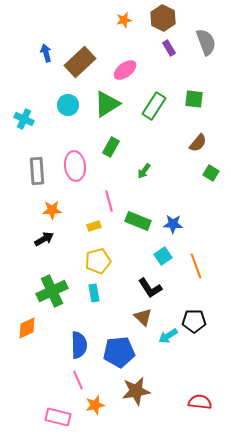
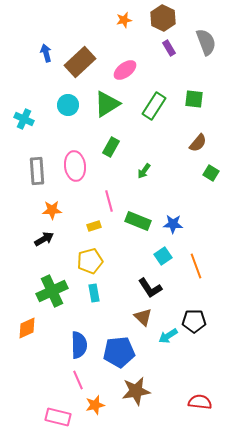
yellow pentagon at (98, 261): moved 8 px left
